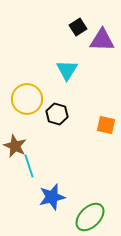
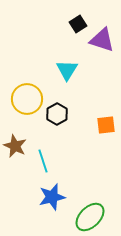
black square: moved 3 px up
purple triangle: rotated 16 degrees clockwise
black hexagon: rotated 15 degrees clockwise
orange square: rotated 18 degrees counterclockwise
cyan line: moved 14 px right, 5 px up
